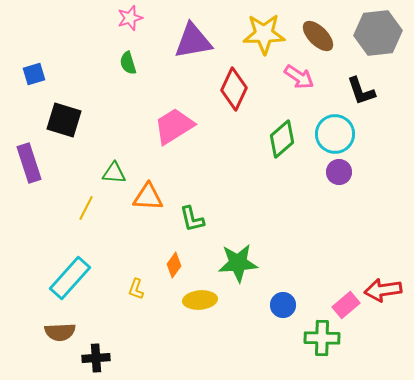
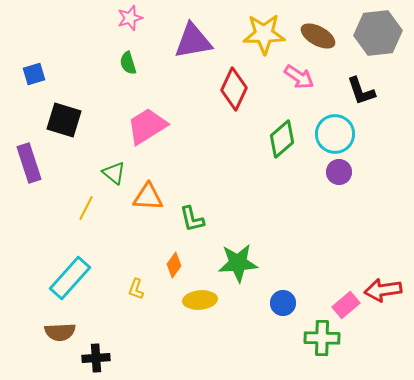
brown ellipse: rotated 16 degrees counterclockwise
pink trapezoid: moved 27 px left
green triangle: rotated 35 degrees clockwise
blue circle: moved 2 px up
